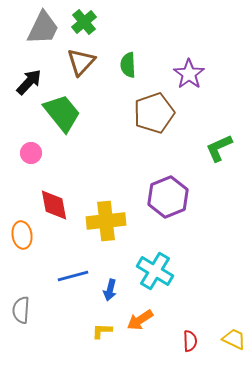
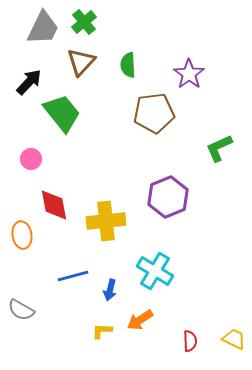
brown pentagon: rotated 12 degrees clockwise
pink circle: moved 6 px down
gray semicircle: rotated 64 degrees counterclockwise
